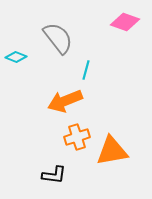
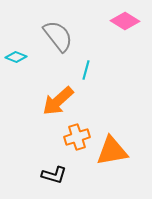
pink diamond: moved 1 px up; rotated 12 degrees clockwise
gray semicircle: moved 2 px up
orange arrow: moved 7 px left; rotated 20 degrees counterclockwise
black L-shape: rotated 10 degrees clockwise
